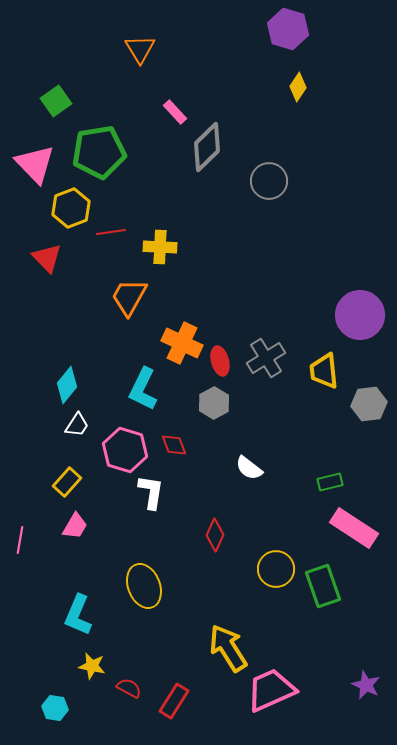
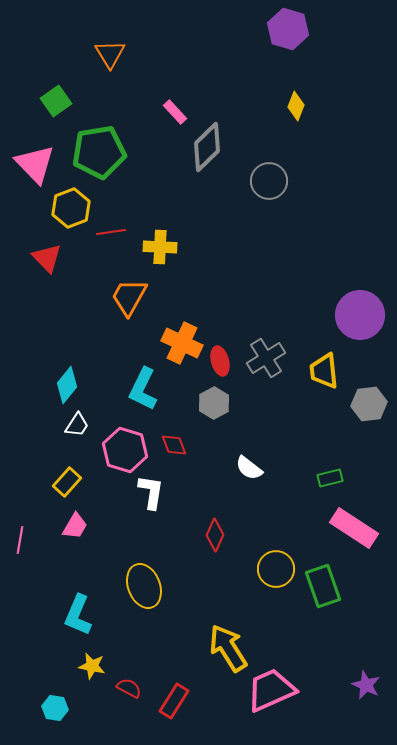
orange triangle at (140, 49): moved 30 px left, 5 px down
yellow diamond at (298, 87): moved 2 px left, 19 px down; rotated 12 degrees counterclockwise
green rectangle at (330, 482): moved 4 px up
